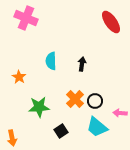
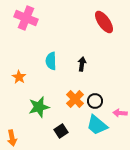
red ellipse: moved 7 px left
green star: rotated 10 degrees counterclockwise
cyan trapezoid: moved 2 px up
